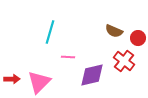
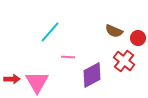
cyan line: rotated 25 degrees clockwise
purple diamond: rotated 16 degrees counterclockwise
pink triangle: moved 2 px left; rotated 15 degrees counterclockwise
